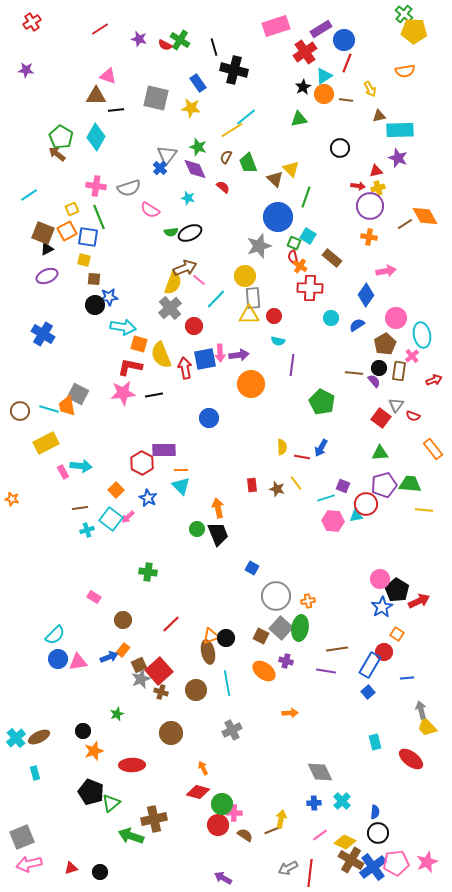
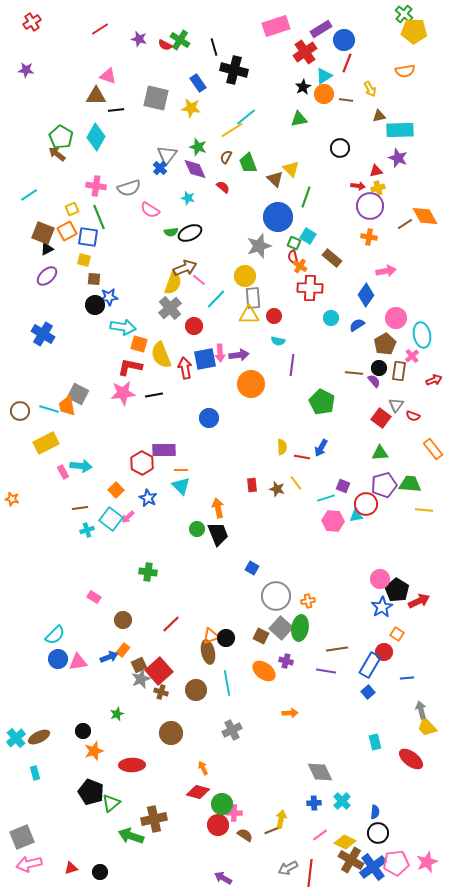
purple ellipse at (47, 276): rotated 20 degrees counterclockwise
